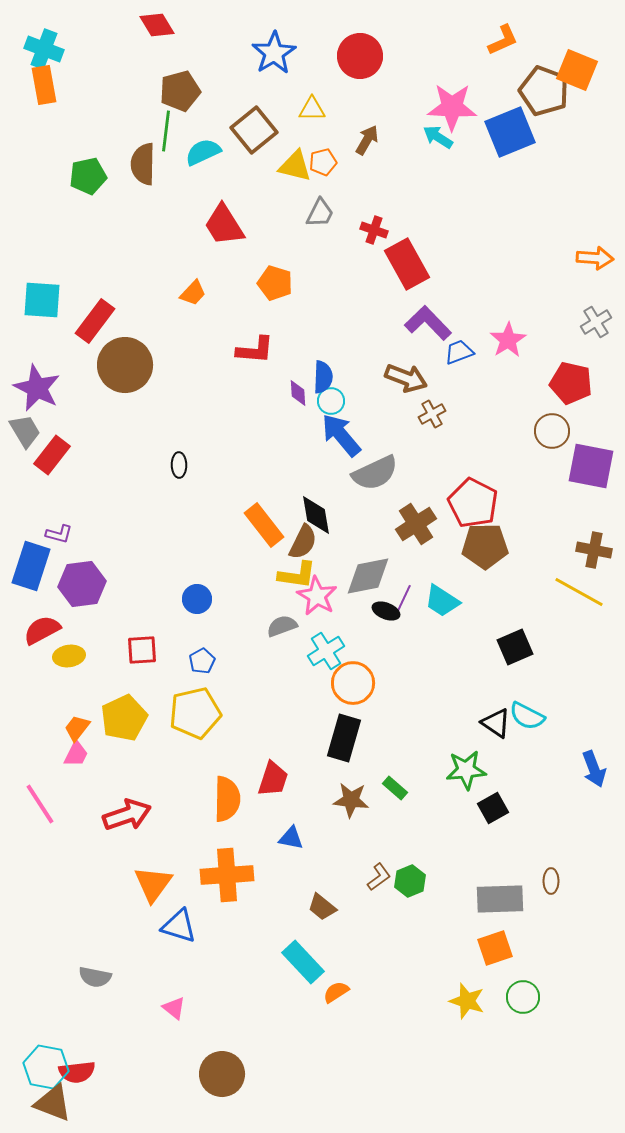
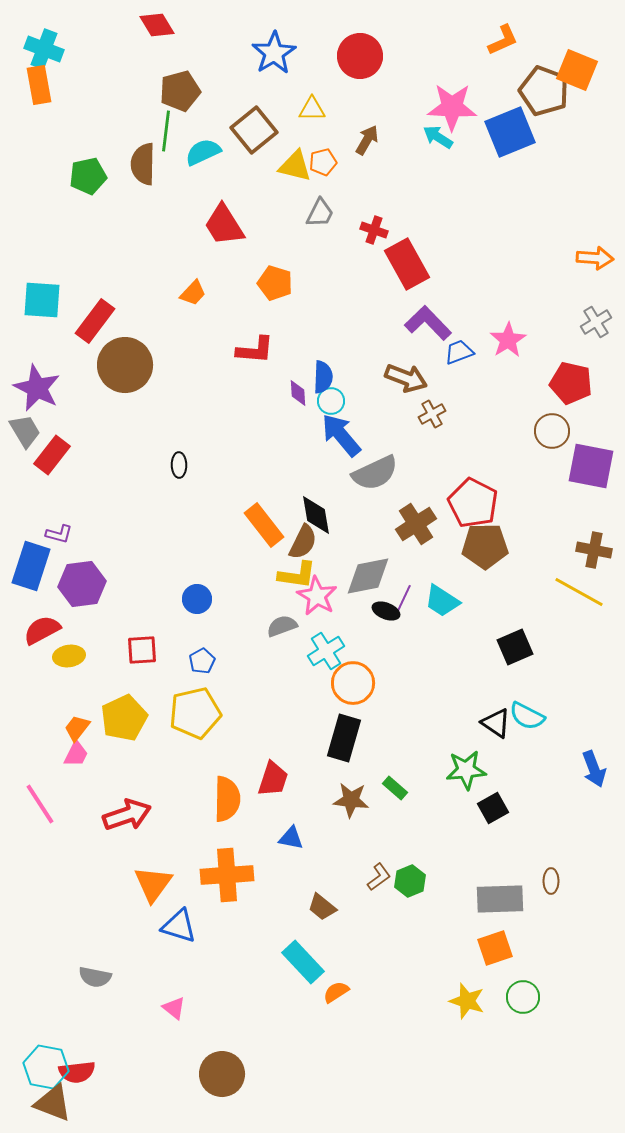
orange rectangle at (44, 85): moved 5 px left
